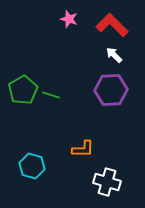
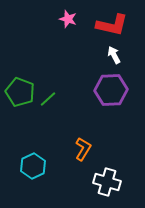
pink star: moved 1 px left
red L-shape: rotated 148 degrees clockwise
white arrow: rotated 18 degrees clockwise
green pentagon: moved 3 px left, 2 px down; rotated 20 degrees counterclockwise
green line: moved 3 px left, 4 px down; rotated 60 degrees counterclockwise
orange L-shape: rotated 60 degrees counterclockwise
cyan hexagon: moved 1 px right; rotated 20 degrees clockwise
